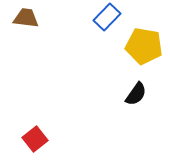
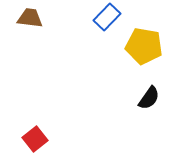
brown trapezoid: moved 4 px right
black semicircle: moved 13 px right, 4 px down
